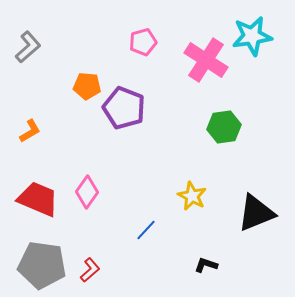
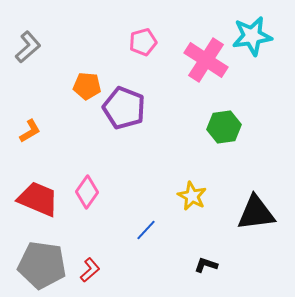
black triangle: rotated 15 degrees clockwise
